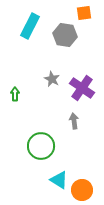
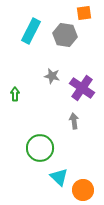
cyan rectangle: moved 1 px right, 5 px down
gray star: moved 3 px up; rotated 14 degrees counterclockwise
green circle: moved 1 px left, 2 px down
cyan triangle: moved 3 px up; rotated 12 degrees clockwise
orange circle: moved 1 px right
